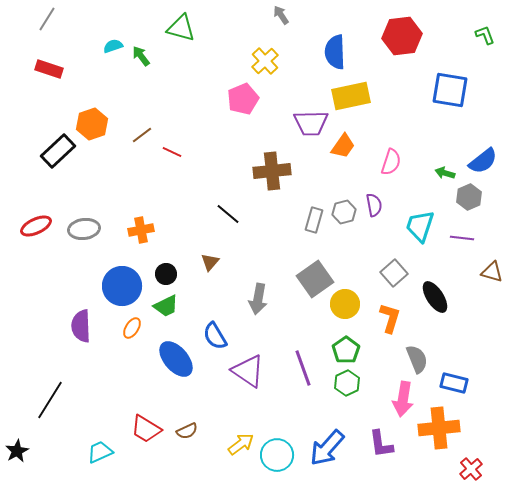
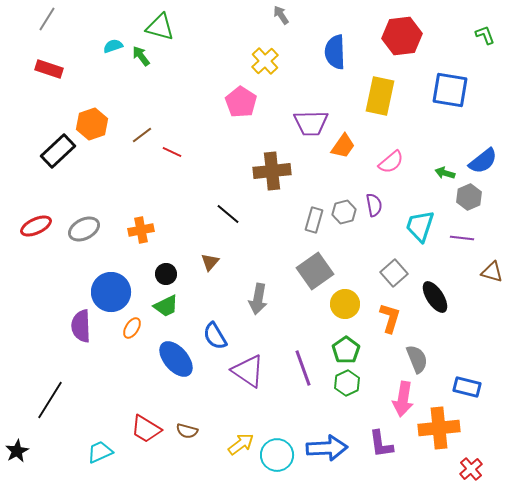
green triangle at (181, 28): moved 21 px left, 1 px up
yellow rectangle at (351, 96): moved 29 px right; rotated 66 degrees counterclockwise
pink pentagon at (243, 99): moved 2 px left, 3 px down; rotated 16 degrees counterclockwise
pink semicircle at (391, 162): rotated 32 degrees clockwise
gray ellipse at (84, 229): rotated 20 degrees counterclockwise
gray square at (315, 279): moved 8 px up
blue circle at (122, 286): moved 11 px left, 6 px down
blue rectangle at (454, 383): moved 13 px right, 4 px down
brown semicircle at (187, 431): rotated 40 degrees clockwise
blue arrow at (327, 448): rotated 135 degrees counterclockwise
